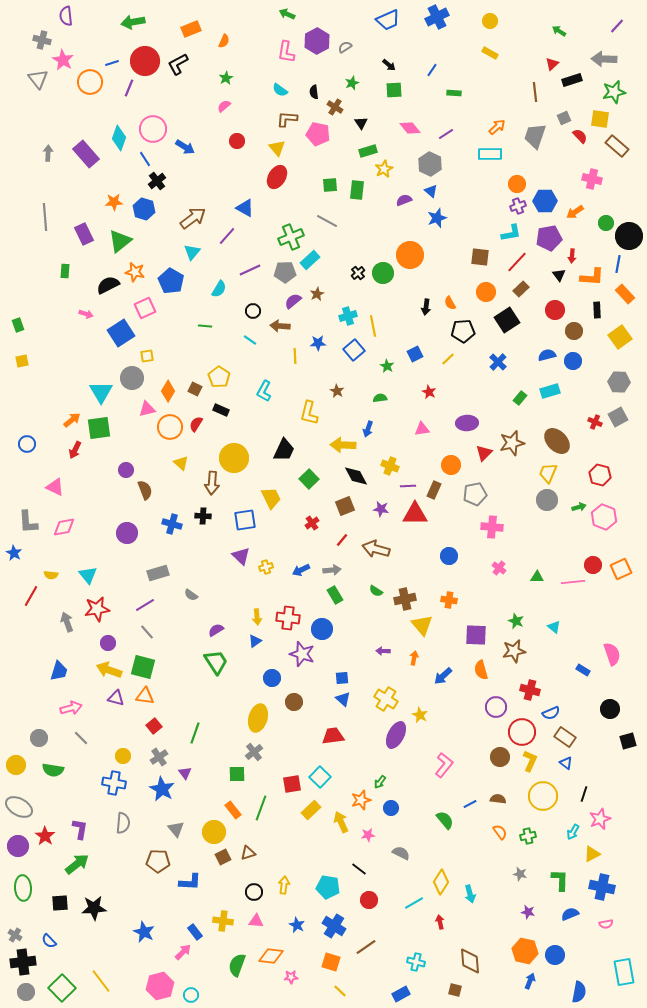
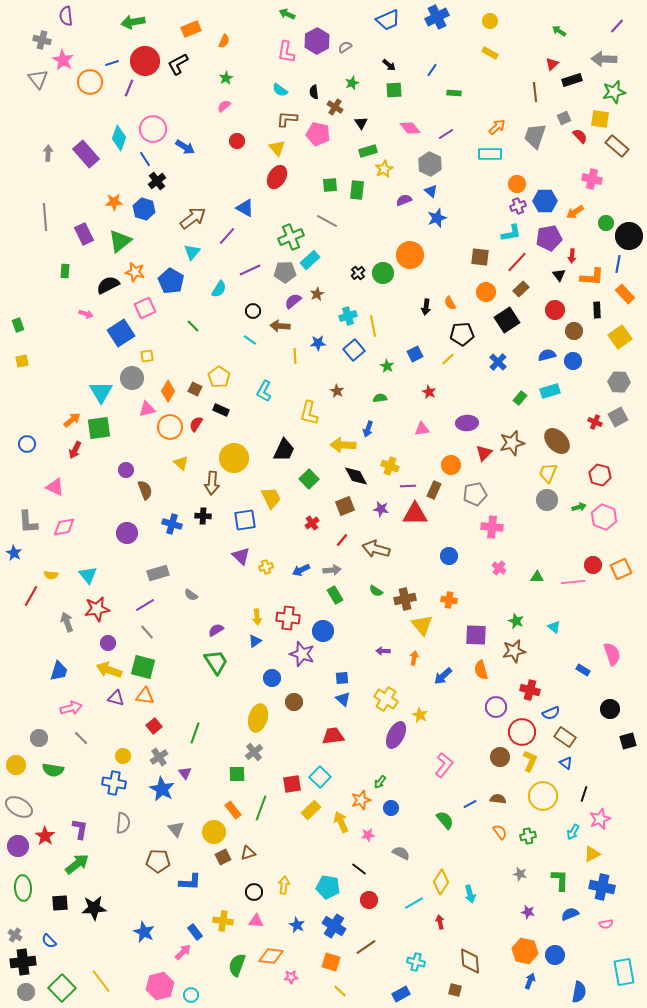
green line at (205, 326): moved 12 px left; rotated 40 degrees clockwise
black pentagon at (463, 331): moved 1 px left, 3 px down
blue circle at (322, 629): moved 1 px right, 2 px down
